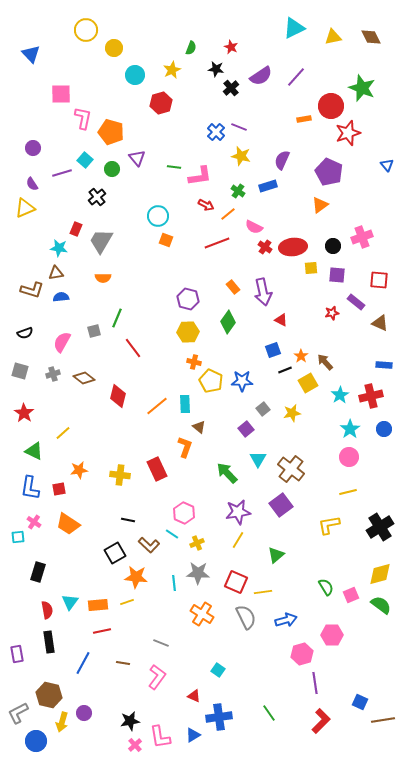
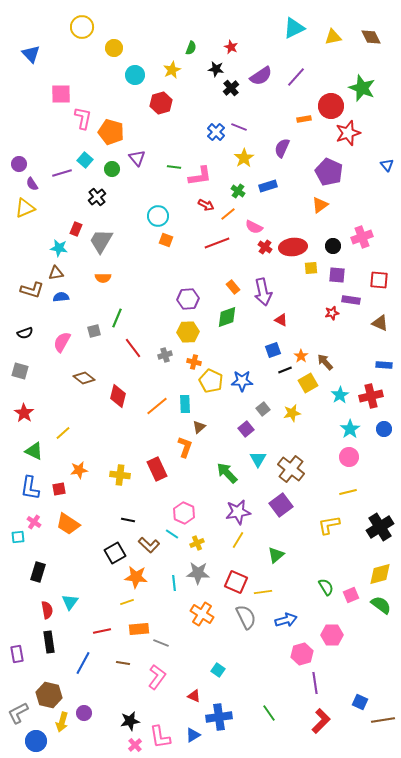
yellow circle at (86, 30): moved 4 px left, 3 px up
purple circle at (33, 148): moved 14 px left, 16 px down
yellow star at (241, 156): moved 3 px right, 2 px down; rotated 24 degrees clockwise
purple semicircle at (282, 160): moved 12 px up
purple hexagon at (188, 299): rotated 20 degrees counterclockwise
purple rectangle at (356, 302): moved 5 px left, 2 px up; rotated 30 degrees counterclockwise
green diamond at (228, 322): moved 1 px left, 5 px up; rotated 35 degrees clockwise
gray cross at (53, 374): moved 112 px right, 19 px up
brown triangle at (199, 427): rotated 40 degrees clockwise
orange rectangle at (98, 605): moved 41 px right, 24 px down
